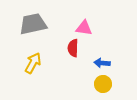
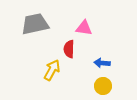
gray trapezoid: moved 2 px right
red semicircle: moved 4 px left, 1 px down
yellow arrow: moved 19 px right, 7 px down
yellow circle: moved 2 px down
